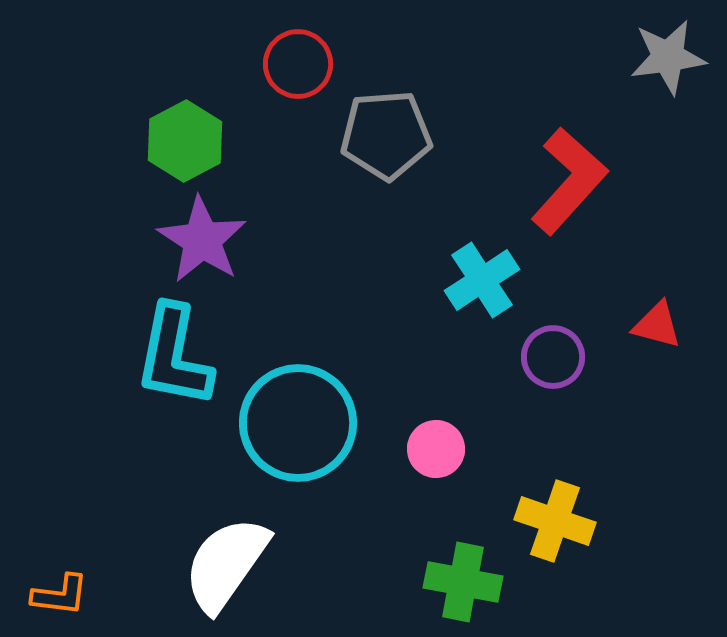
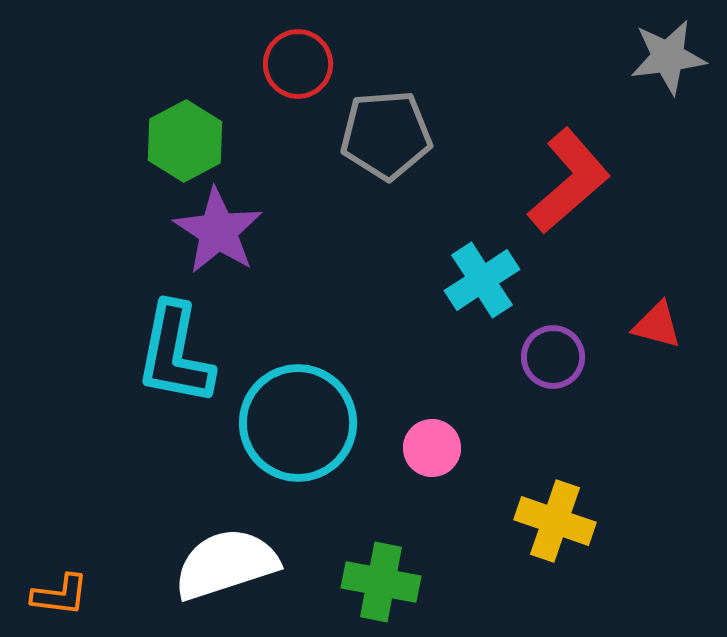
red L-shape: rotated 7 degrees clockwise
purple star: moved 16 px right, 9 px up
cyan L-shape: moved 1 px right, 2 px up
pink circle: moved 4 px left, 1 px up
white semicircle: rotated 37 degrees clockwise
green cross: moved 82 px left
